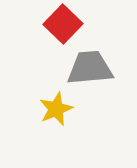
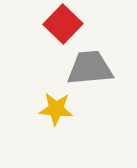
yellow star: rotated 28 degrees clockwise
